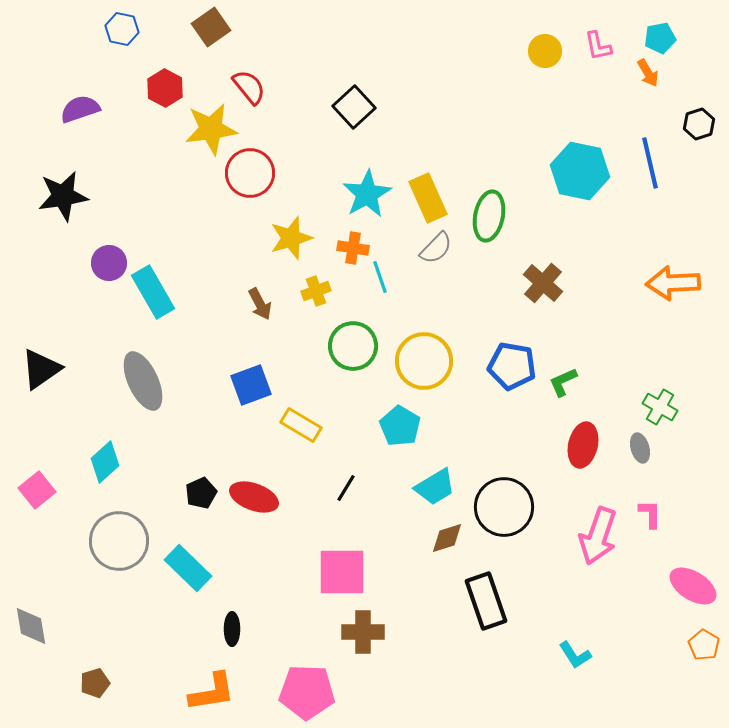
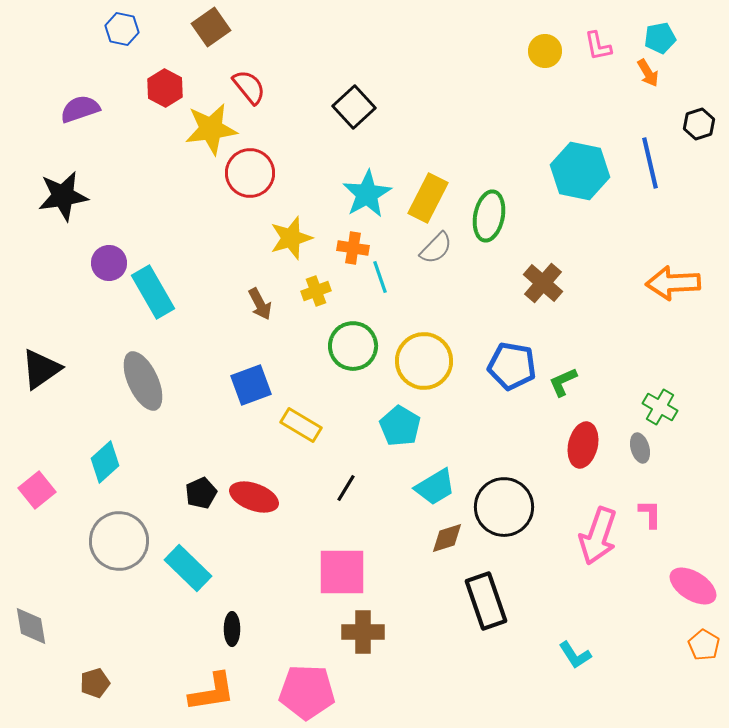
yellow rectangle at (428, 198): rotated 51 degrees clockwise
